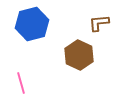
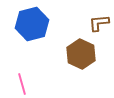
brown hexagon: moved 2 px right, 1 px up
pink line: moved 1 px right, 1 px down
